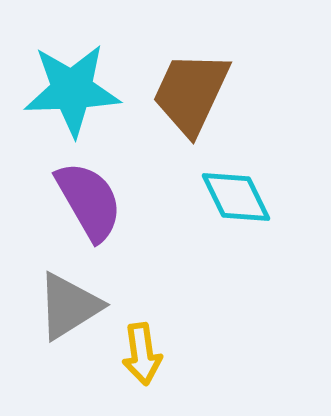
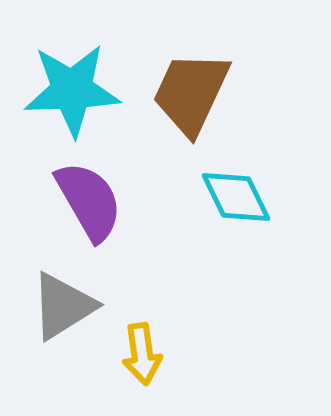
gray triangle: moved 6 px left
